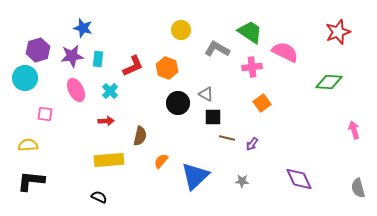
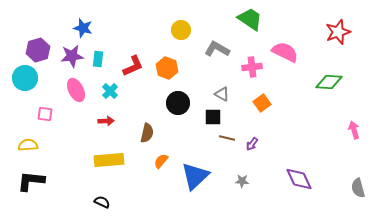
green trapezoid: moved 13 px up
gray triangle: moved 16 px right
brown semicircle: moved 7 px right, 3 px up
black semicircle: moved 3 px right, 5 px down
